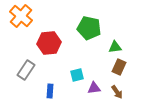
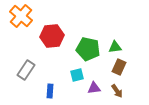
green pentagon: moved 1 px left, 21 px down
red hexagon: moved 3 px right, 7 px up
brown arrow: moved 1 px up
